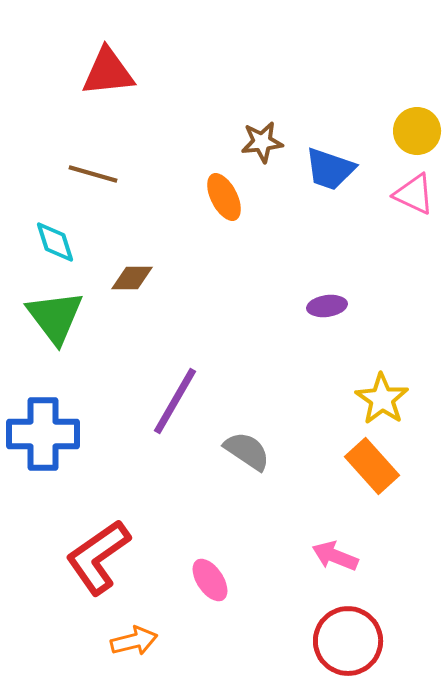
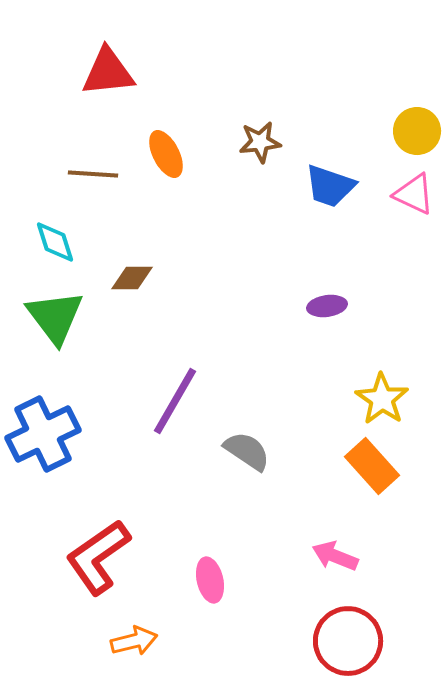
brown star: moved 2 px left
blue trapezoid: moved 17 px down
brown line: rotated 12 degrees counterclockwise
orange ellipse: moved 58 px left, 43 px up
blue cross: rotated 26 degrees counterclockwise
pink ellipse: rotated 21 degrees clockwise
